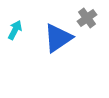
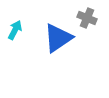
gray cross: rotated 30 degrees counterclockwise
